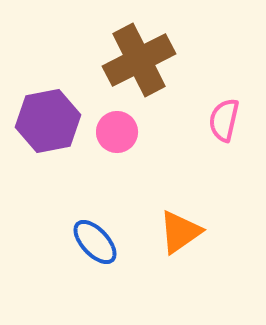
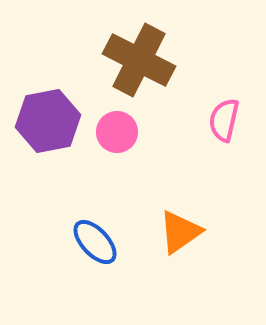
brown cross: rotated 36 degrees counterclockwise
